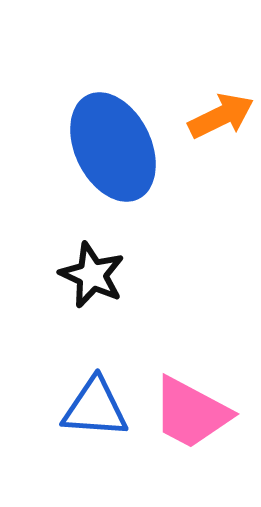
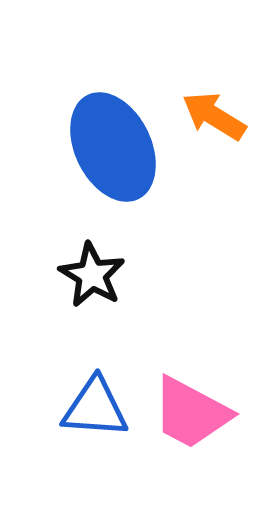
orange arrow: moved 7 px left; rotated 122 degrees counterclockwise
black star: rotated 6 degrees clockwise
